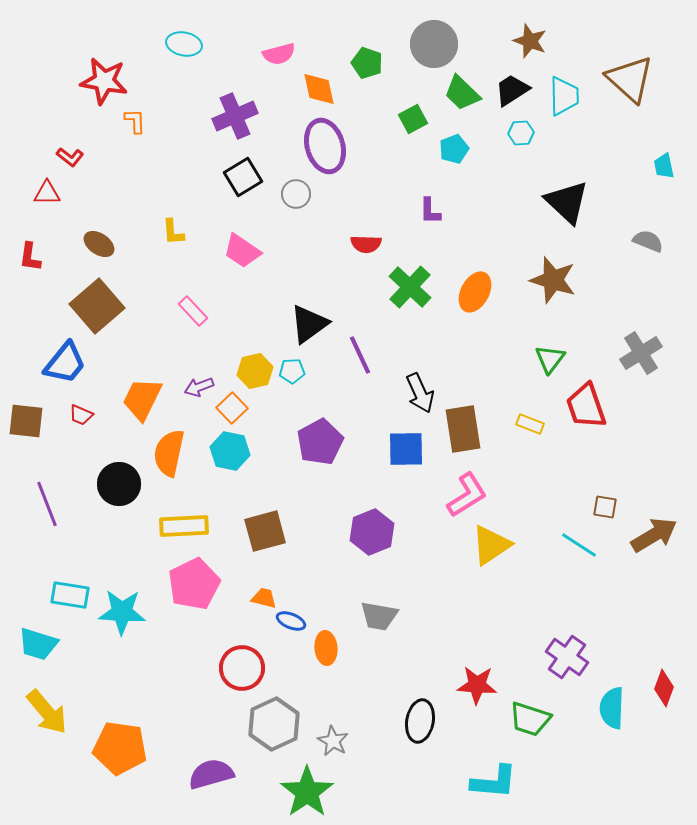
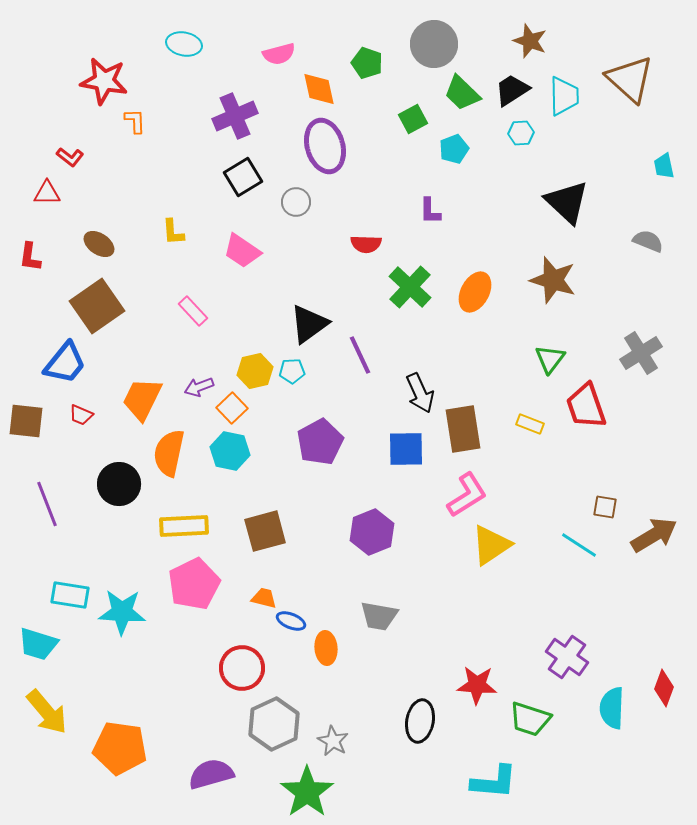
gray circle at (296, 194): moved 8 px down
brown square at (97, 306): rotated 6 degrees clockwise
